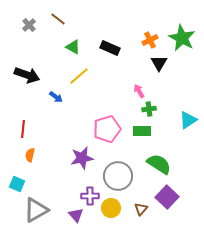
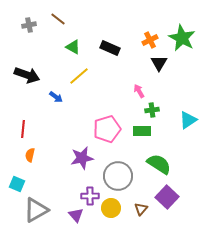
gray cross: rotated 32 degrees clockwise
green cross: moved 3 px right, 1 px down
